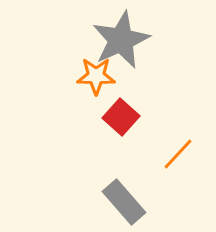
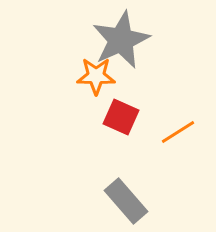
red square: rotated 18 degrees counterclockwise
orange line: moved 22 px up; rotated 15 degrees clockwise
gray rectangle: moved 2 px right, 1 px up
